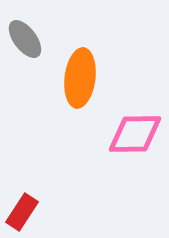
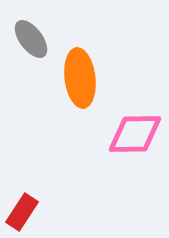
gray ellipse: moved 6 px right
orange ellipse: rotated 14 degrees counterclockwise
